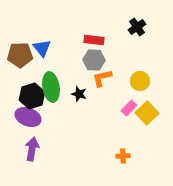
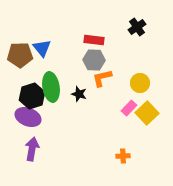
yellow circle: moved 2 px down
